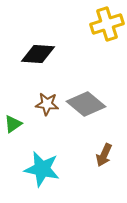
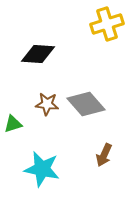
gray diamond: rotated 9 degrees clockwise
green triangle: rotated 18 degrees clockwise
